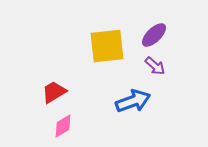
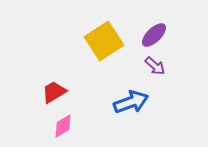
yellow square: moved 3 px left, 5 px up; rotated 27 degrees counterclockwise
blue arrow: moved 2 px left, 1 px down
